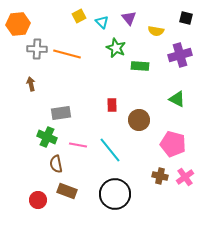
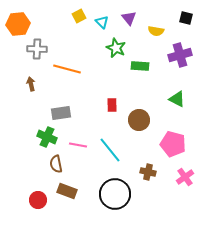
orange line: moved 15 px down
brown cross: moved 12 px left, 4 px up
